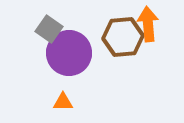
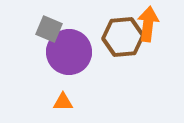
orange arrow: rotated 12 degrees clockwise
gray square: rotated 12 degrees counterclockwise
purple circle: moved 1 px up
